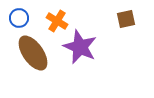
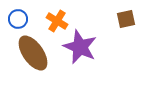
blue circle: moved 1 px left, 1 px down
